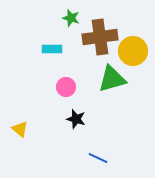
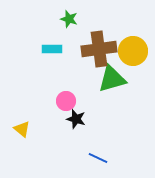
green star: moved 2 px left, 1 px down
brown cross: moved 1 px left, 12 px down
pink circle: moved 14 px down
yellow triangle: moved 2 px right
